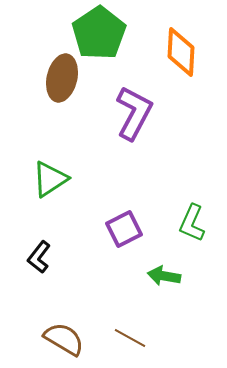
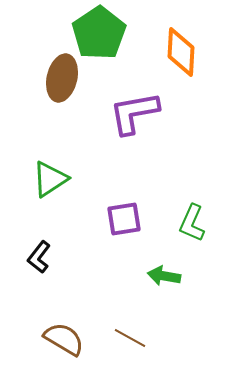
purple L-shape: rotated 128 degrees counterclockwise
purple square: moved 10 px up; rotated 18 degrees clockwise
